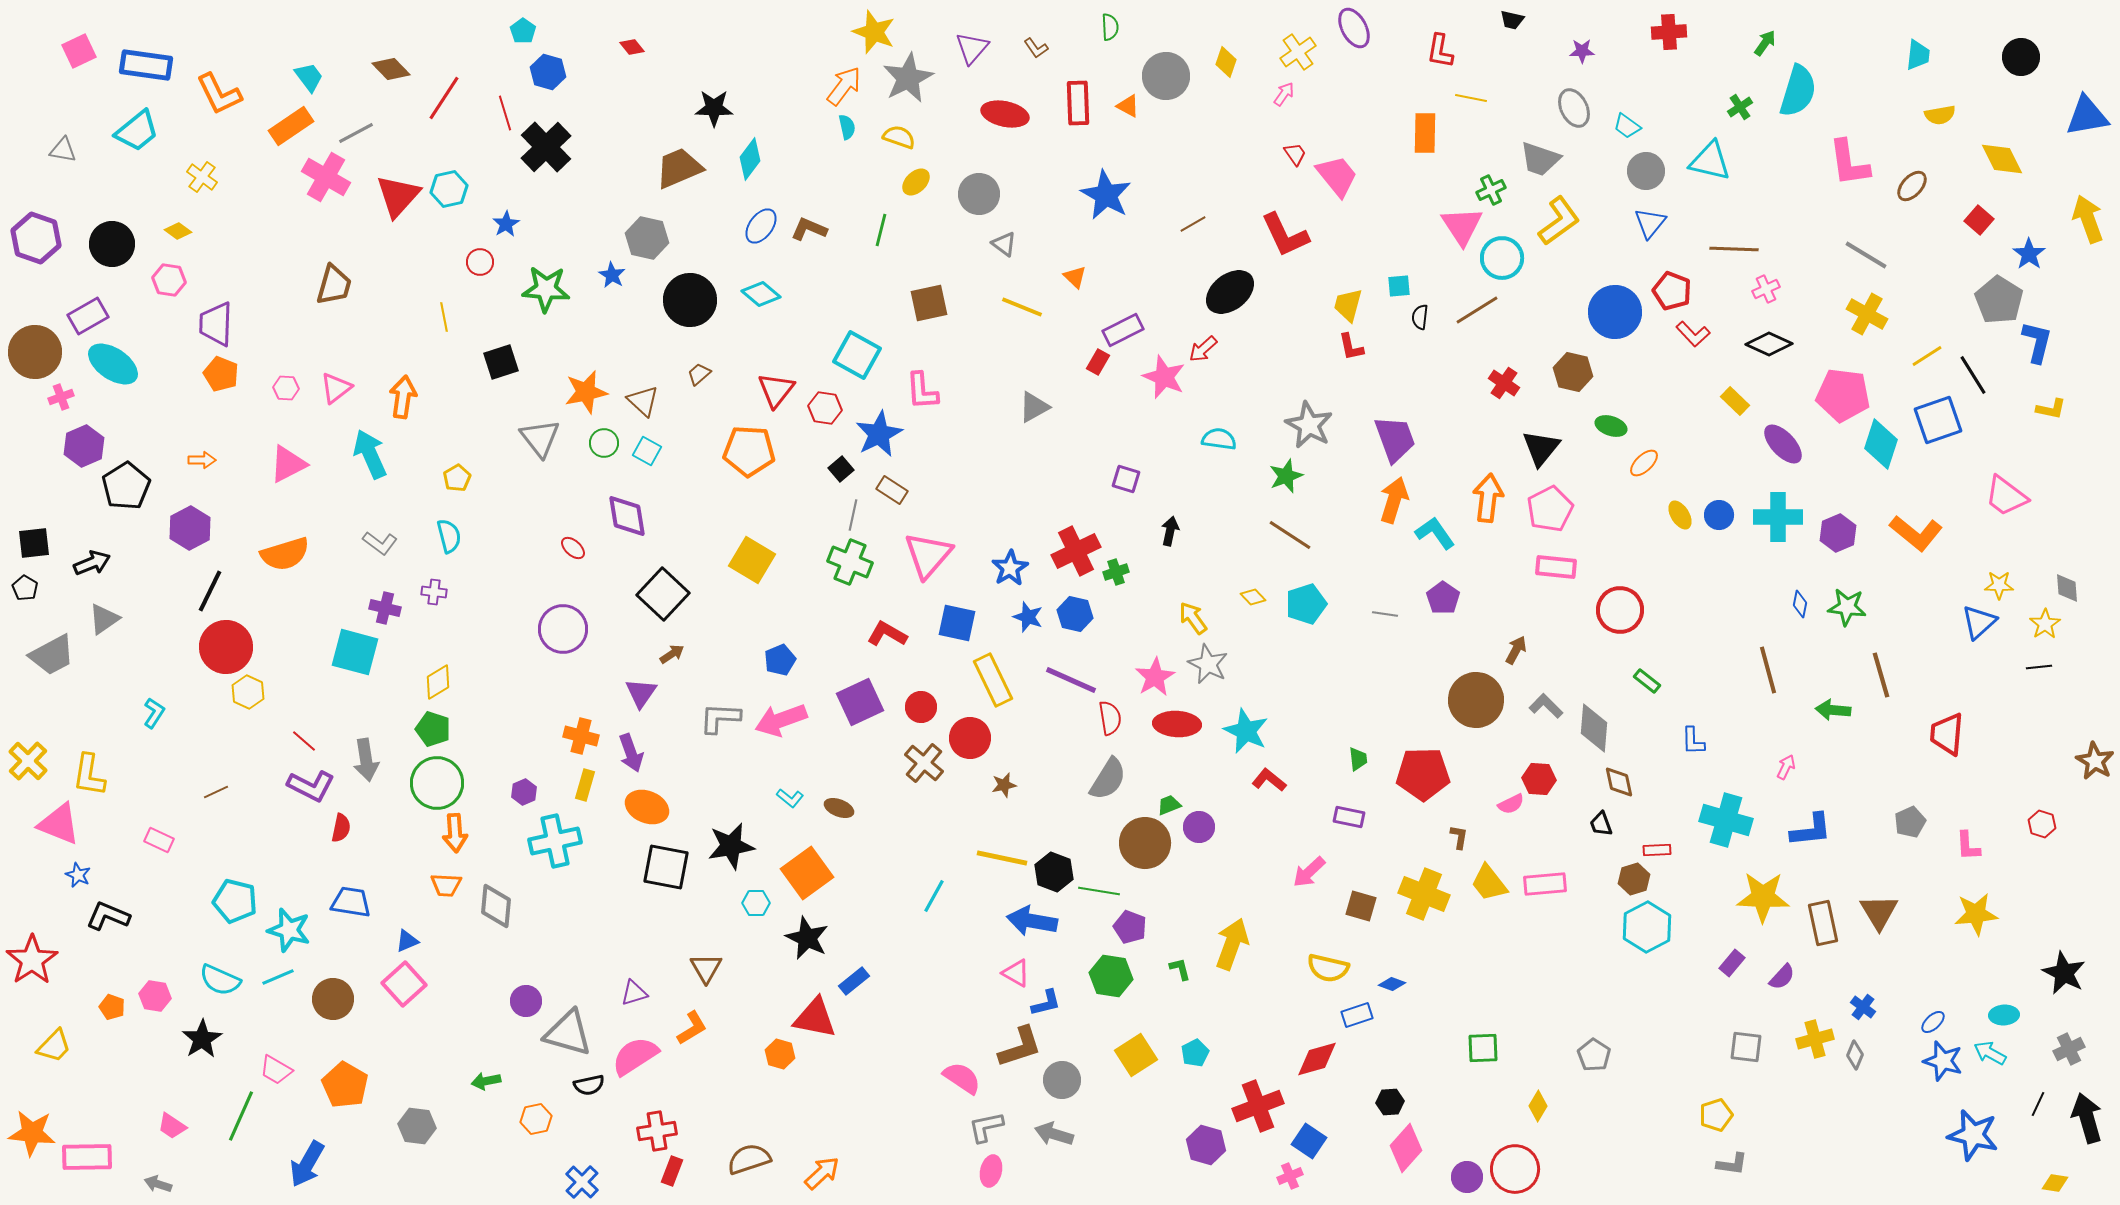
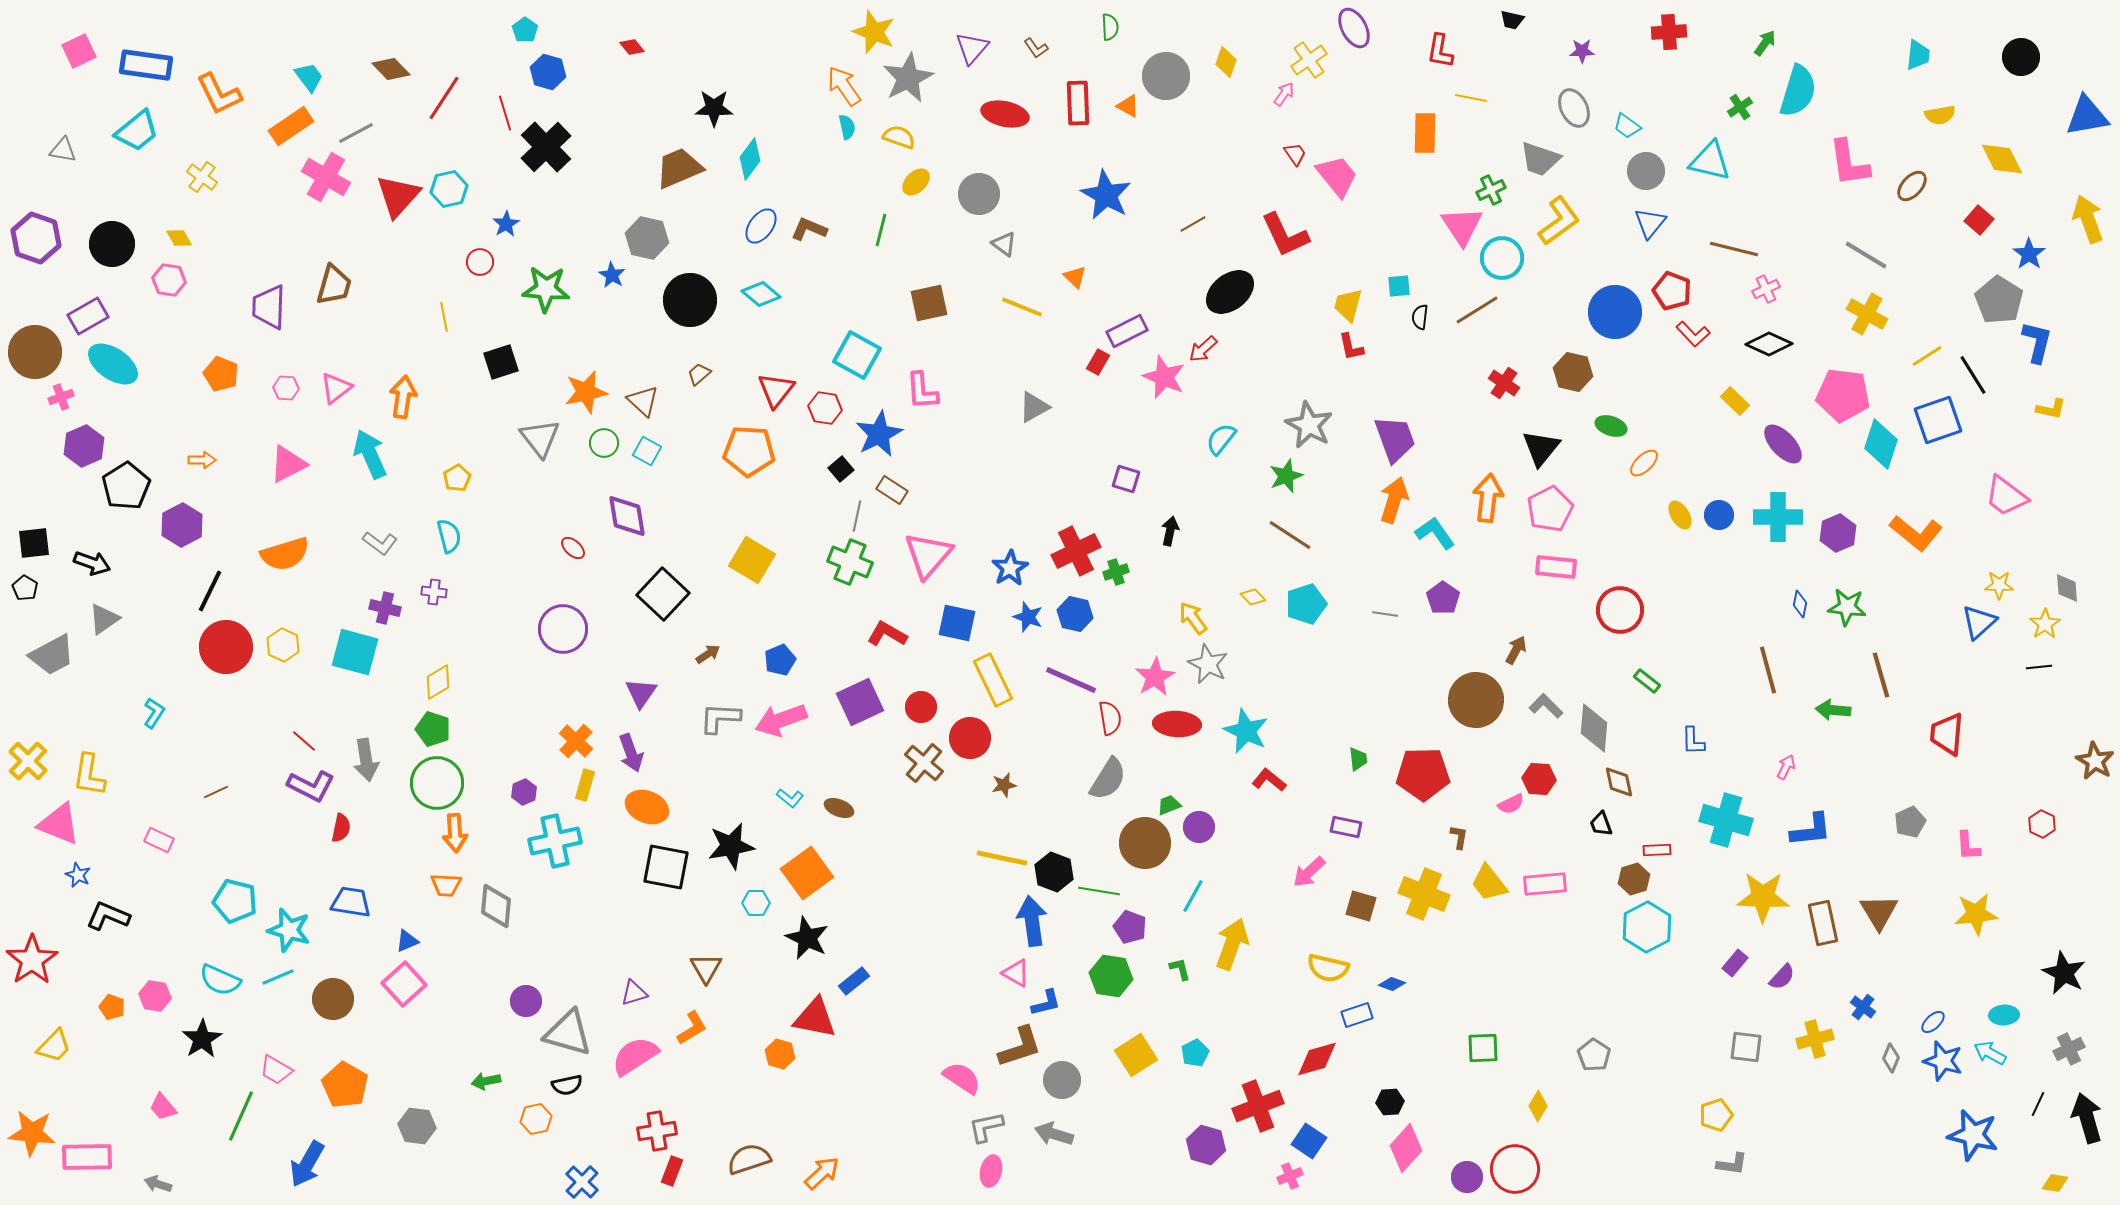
cyan pentagon at (523, 31): moved 2 px right, 1 px up
yellow cross at (1298, 52): moved 11 px right, 8 px down
orange arrow at (844, 86): rotated 72 degrees counterclockwise
yellow diamond at (178, 231): moved 1 px right, 7 px down; rotated 24 degrees clockwise
brown line at (1734, 249): rotated 12 degrees clockwise
purple trapezoid at (216, 324): moved 53 px right, 17 px up
purple rectangle at (1123, 330): moved 4 px right, 1 px down
cyan semicircle at (1219, 439): moved 2 px right; rotated 60 degrees counterclockwise
gray line at (853, 515): moved 4 px right, 1 px down
purple hexagon at (190, 528): moved 8 px left, 3 px up
black arrow at (92, 563): rotated 42 degrees clockwise
brown arrow at (672, 654): moved 36 px right
yellow hexagon at (248, 692): moved 35 px right, 47 px up
orange cross at (581, 736): moved 5 px left, 5 px down; rotated 28 degrees clockwise
purple rectangle at (1349, 817): moved 3 px left, 10 px down
red hexagon at (2042, 824): rotated 8 degrees clockwise
cyan line at (934, 896): moved 259 px right
blue arrow at (1032, 921): rotated 72 degrees clockwise
purple rectangle at (1732, 963): moved 3 px right
gray diamond at (1855, 1055): moved 36 px right, 3 px down
black semicircle at (589, 1085): moved 22 px left
pink trapezoid at (172, 1126): moved 9 px left, 19 px up; rotated 16 degrees clockwise
